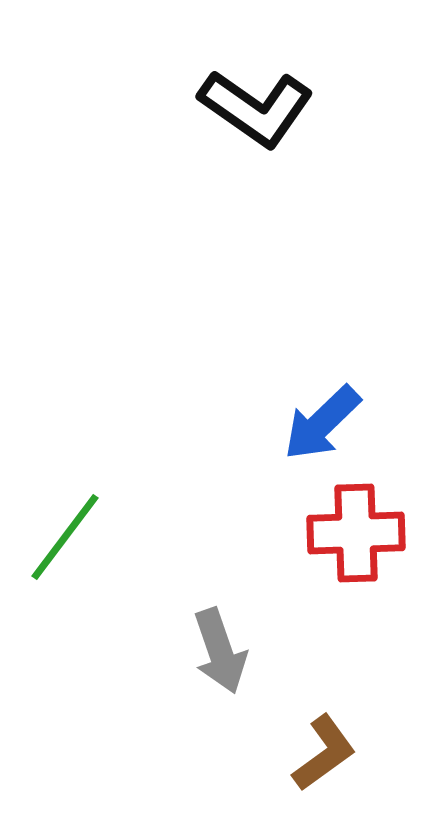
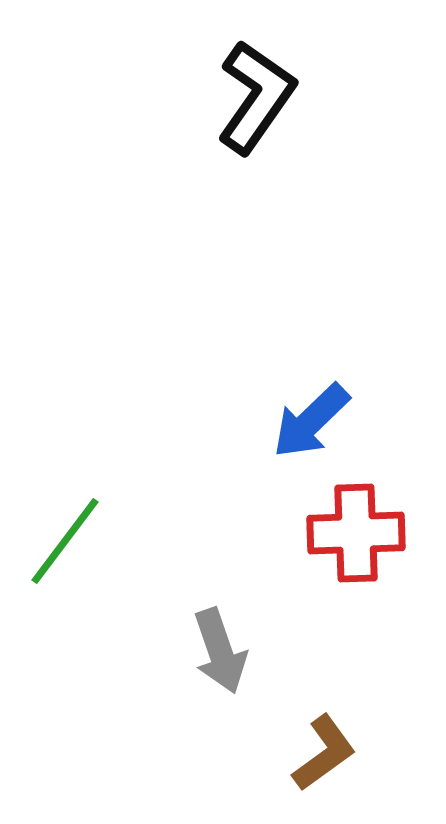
black L-shape: moved 11 px up; rotated 90 degrees counterclockwise
blue arrow: moved 11 px left, 2 px up
green line: moved 4 px down
